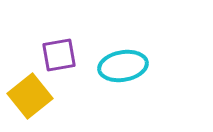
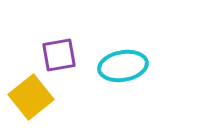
yellow square: moved 1 px right, 1 px down
